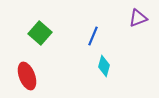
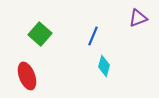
green square: moved 1 px down
